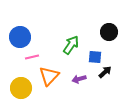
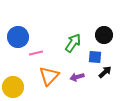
black circle: moved 5 px left, 3 px down
blue circle: moved 2 px left
green arrow: moved 2 px right, 2 px up
pink line: moved 4 px right, 4 px up
purple arrow: moved 2 px left, 2 px up
yellow circle: moved 8 px left, 1 px up
